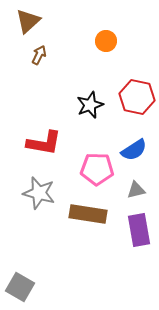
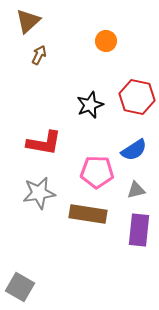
pink pentagon: moved 3 px down
gray star: rotated 24 degrees counterclockwise
purple rectangle: rotated 16 degrees clockwise
